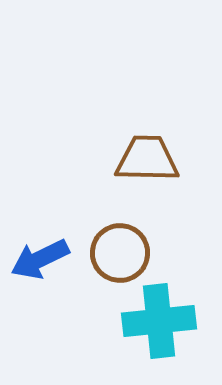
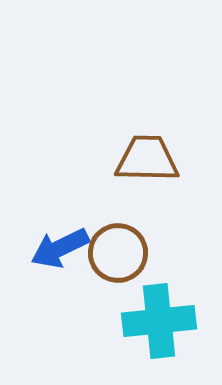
brown circle: moved 2 px left
blue arrow: moved 20 px right, 11 px up
